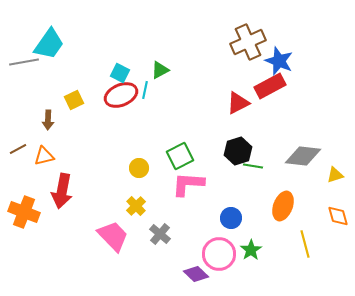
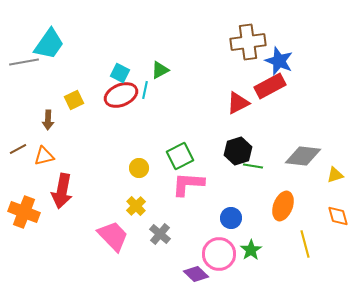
brown cross: rotated 16 degrees clockwise
